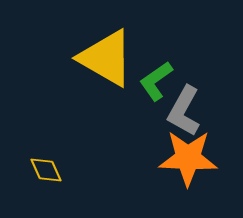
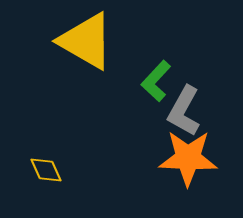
yellow triangle: moved 20 px left, 17 px up
green L-shape: rotated 12 degrees counterclockwise
